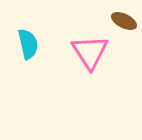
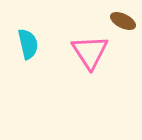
brown ellipse: moved 1 px left
